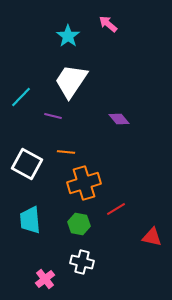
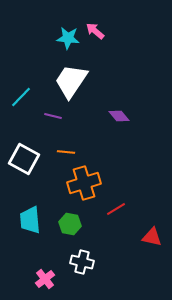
pink arrow: moved 13 px left, 7 px down
cyan star: moved 2 px down; rotated 30 degrees counterclockwise
purple diamond: moved 3 px up
white square: moved 3 px left, 5 px up
green hexagon: moved 9 px left
